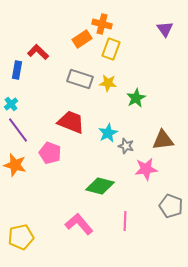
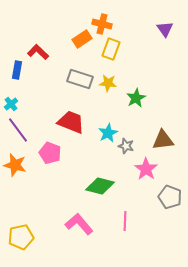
pink star: rotated 30 degrees counterclockwise
gray pentagon: moved 1 px left, 9 px up
